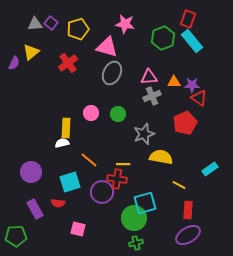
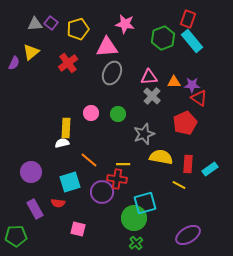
pink triangle at (107, 47): rotated 20 degrees counterclockwise
gray cross at (152, 96): rotated 24 degrees counterclockwise
red rectangle at (188, 210): moved 46 px up
green cross at (136, 243): rotated 24 degrees counterclockwise
